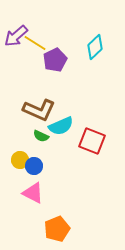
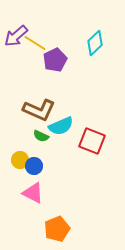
cyan diamond: moved 4 px up
